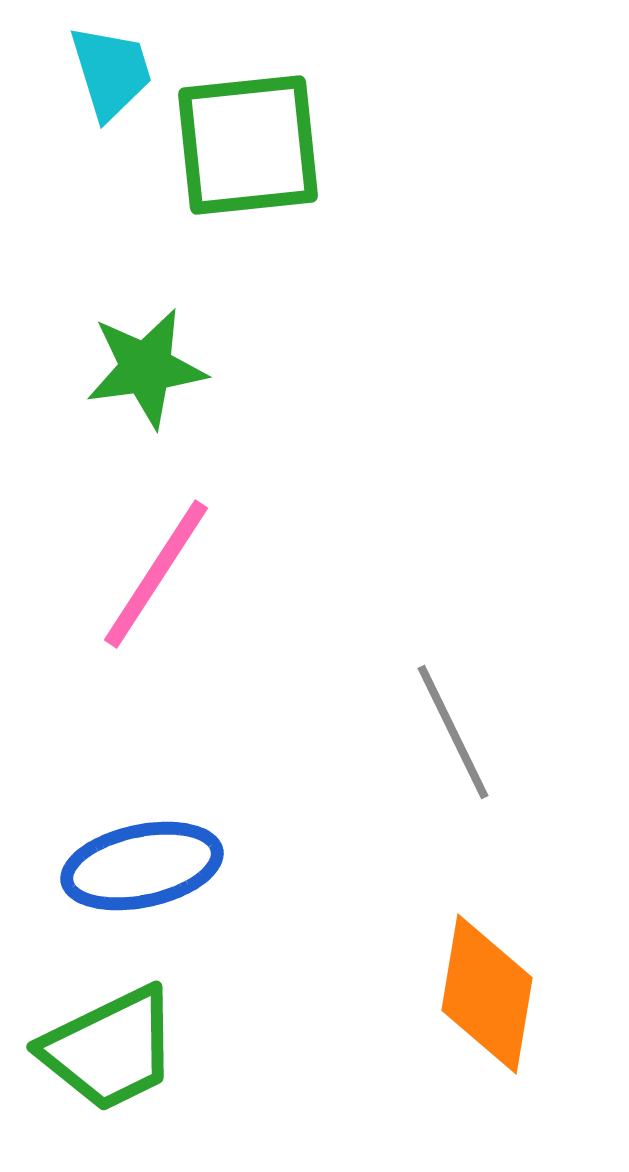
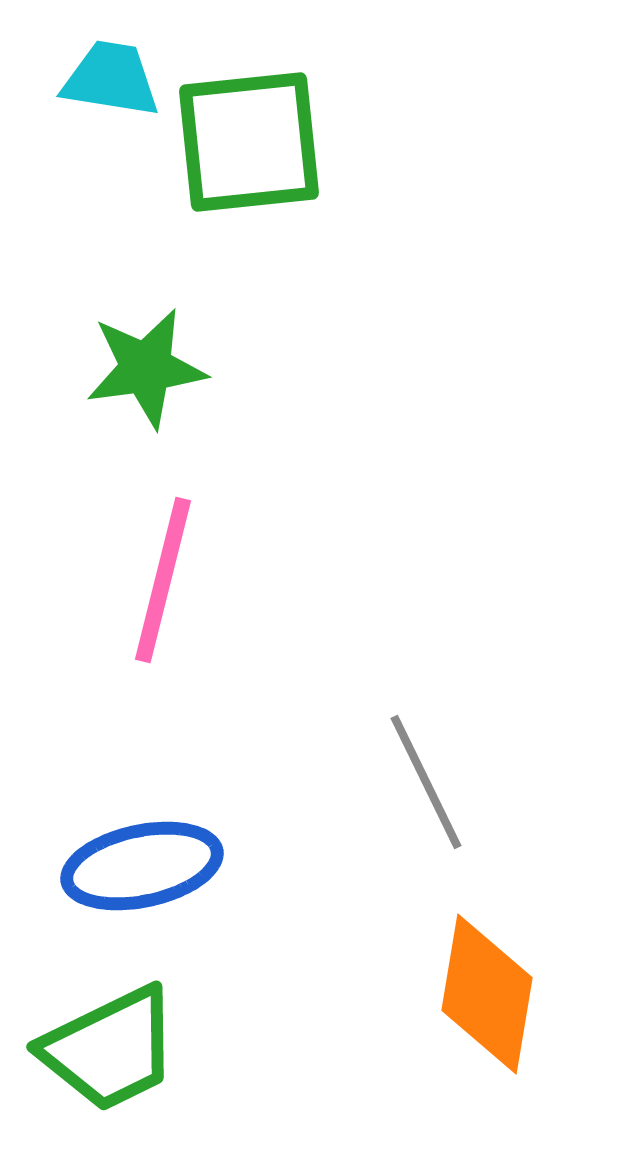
cyan trapezoid: moved 7 px down; rotated 64 degrees counterclockwise
green square: moved 1 px right, 3 px up
pink line: moved 7 px right, 6 px down; rotated 19 degrees counterclockwise
gray line: moved 27 px left, 50 px down
